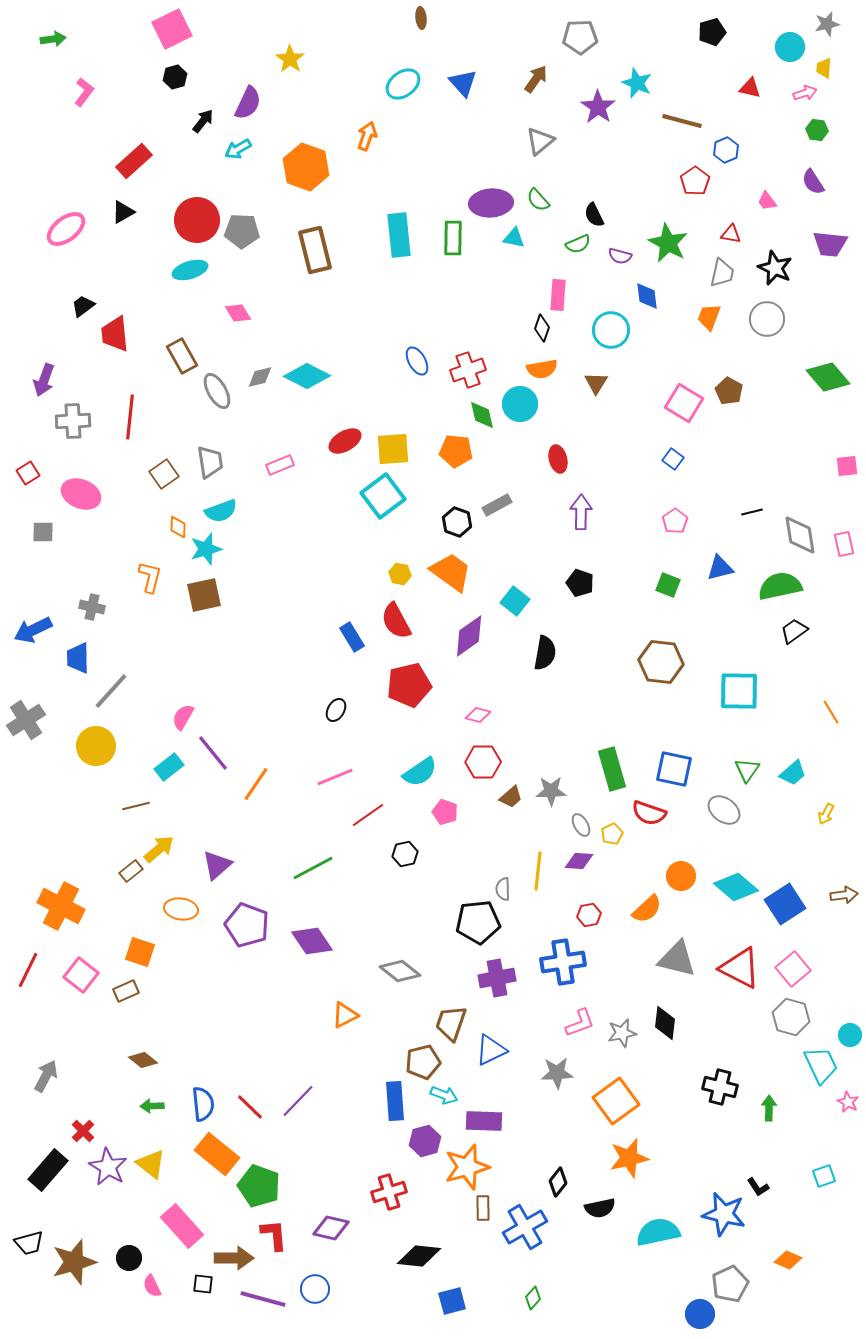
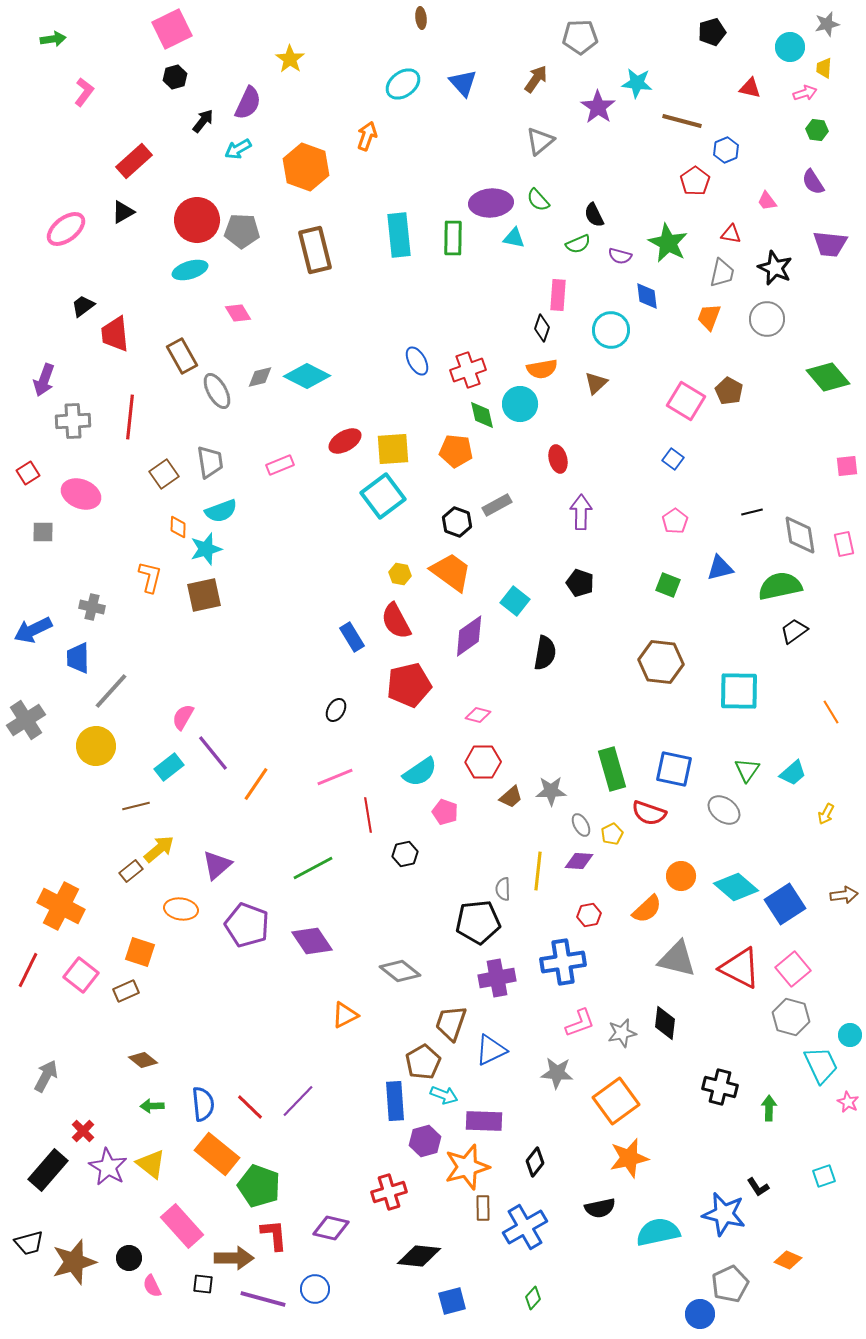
cyan star at (637, 83): rotated 16 degrees counterclockwise
brown triangle at (596, 383): rotated 15 degrees clockwise
pink square at (684, 403): moved 2 px right, 2 px up
red line at (368, 815): rotated 64 degrees counterclockwise
brown pentagon at (423, 1062): rotated 16 degrees counterclockwise
gray star at (557, 1073): rotated 8 degrees clockwise
black diamond at (558, 1182): moved 23 px left, 20 px up
